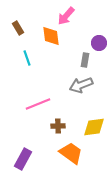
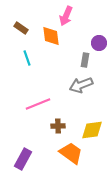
pink arrow: rotated 18 degrees counterclockwise
brown rectangle: moved 3 px right; rotated 24 degrees counterclockwise
yellow diamond: moved 2 px left, 3 px down
